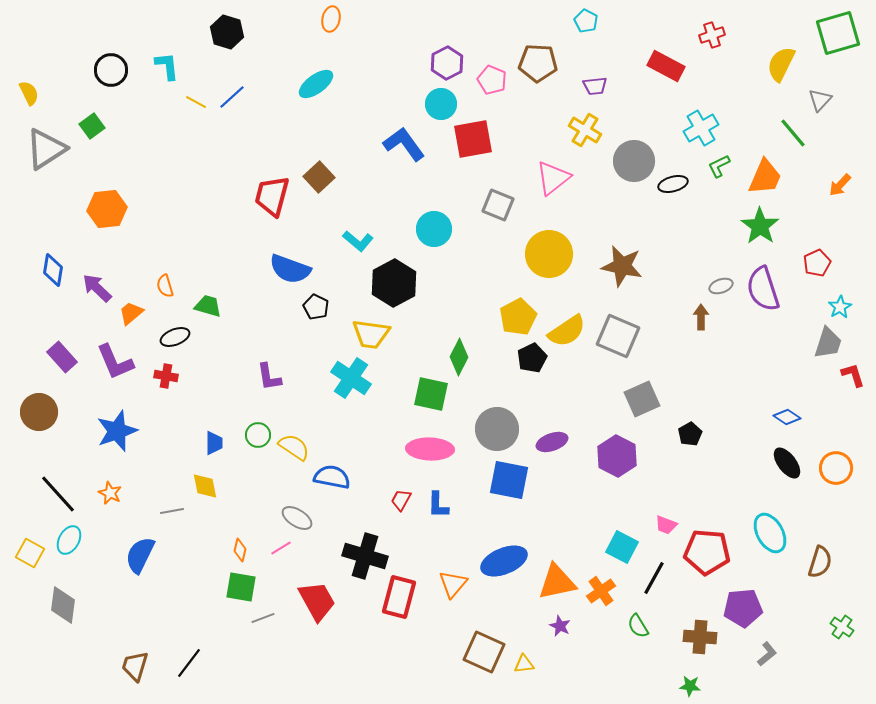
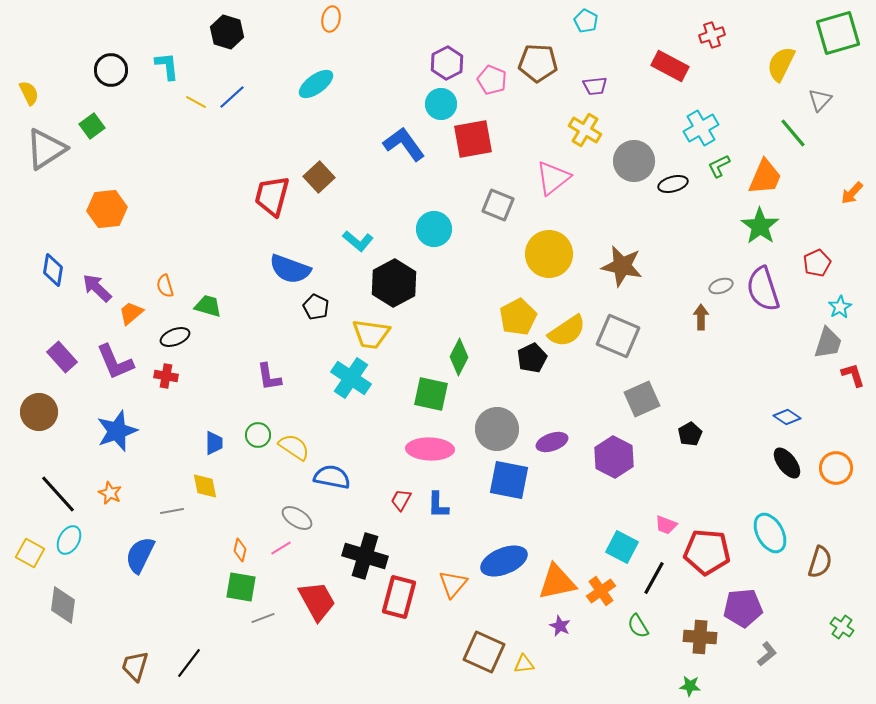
red rectangle at (666, 66): moved 4 px right
orange arrow at (840, 185): moved 12 px right, 8 px down
purple hexagon at (617, 456): moved 3 px left, 1 px down
